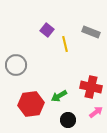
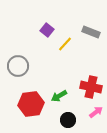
yellow line: rotated 56 degrees clockwise
gray circle: moved 2 px right, 1 px down
